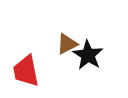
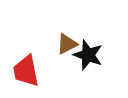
black star: rotated 12 degrees counterclockwise
